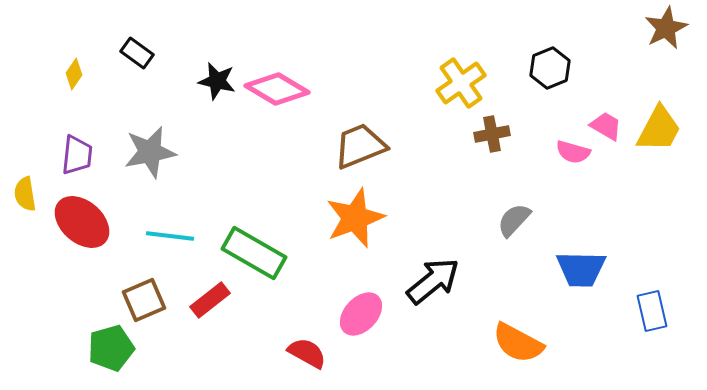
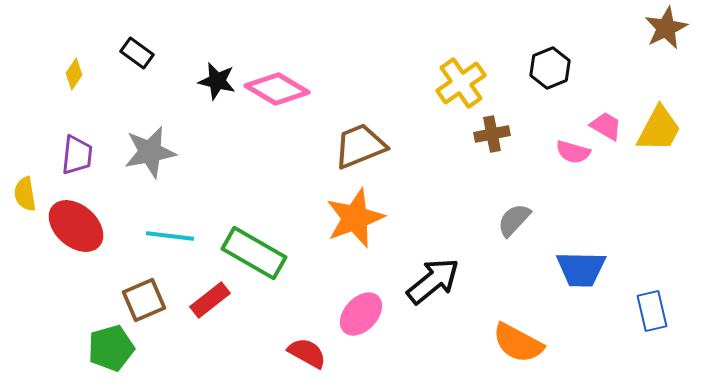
red ellipse: moved 6 px left, 4 px down
